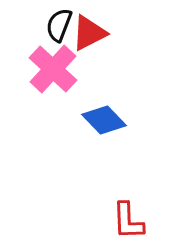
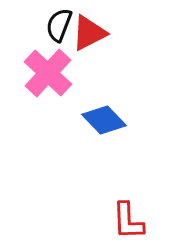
pink cross: moved 5 px left, 4 px down
